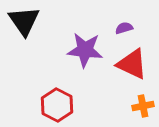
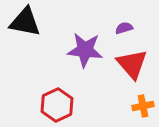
black triangle: moved 1 px right, 1 px down; rotated 44 degrees counterclockwise
red triangle: rotated 24 degrees clockwise
red hexagon: rotated 8 degrees clockwise
